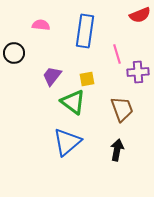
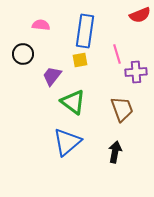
black circle: moved 9 px right, 1 px down
purple cross: moved 2 px left
yellow square: moved 7 px left, 19 px up
black arrow: moved 2 px left, 2 px down
